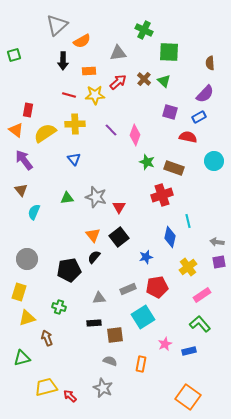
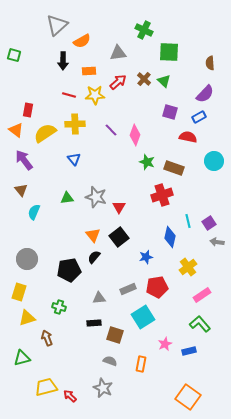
green square at (14, 55): rotated 32 degrees clockwise
purple square at (219, 262): moved 10 px left, 39 px up; rotated 24 degrees counterclockwise
brown square at (115, 335): rotated 24 degrees clockwise
